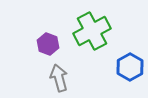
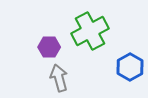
green cross: moved 2 px left
purple hexagon: moved 1 px right, 3 px down; rotated 20 degrees counterclockwise
